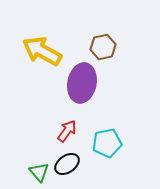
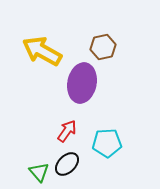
cyan pentagon: rotated 8 degrees clockwise
black ellipse: rotated 10 degrees counterclockwise
